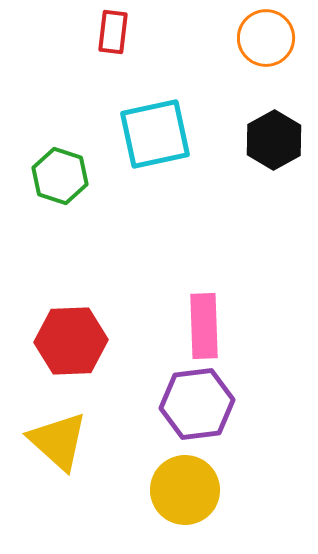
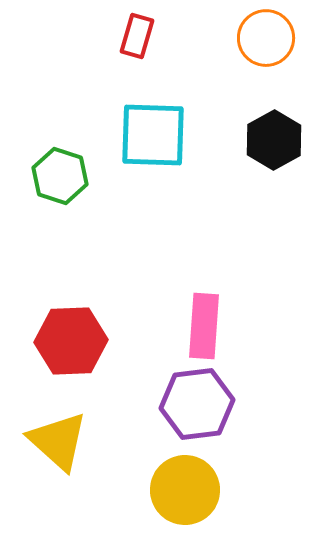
red rectangle: moved 24 px right, 4 px down; rotated 9 degrees clockwise
cyan square: moved 2 px left, 1 px down; rotated 14 degrees clockwise
pink rectangle: rotated 6 degrees clockwise
